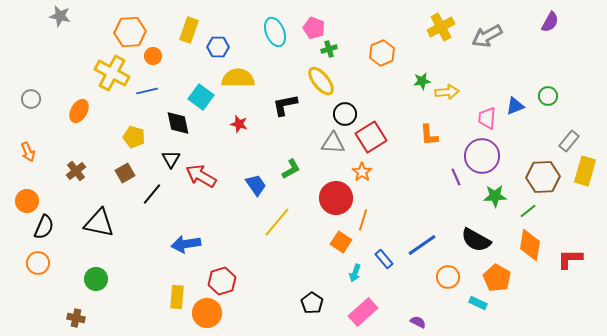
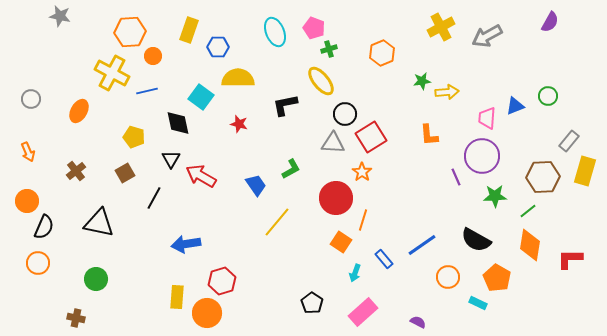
black line at (152, 194): moved 2 px right, 4 px down; rotated 10 degrees counterclockwise
